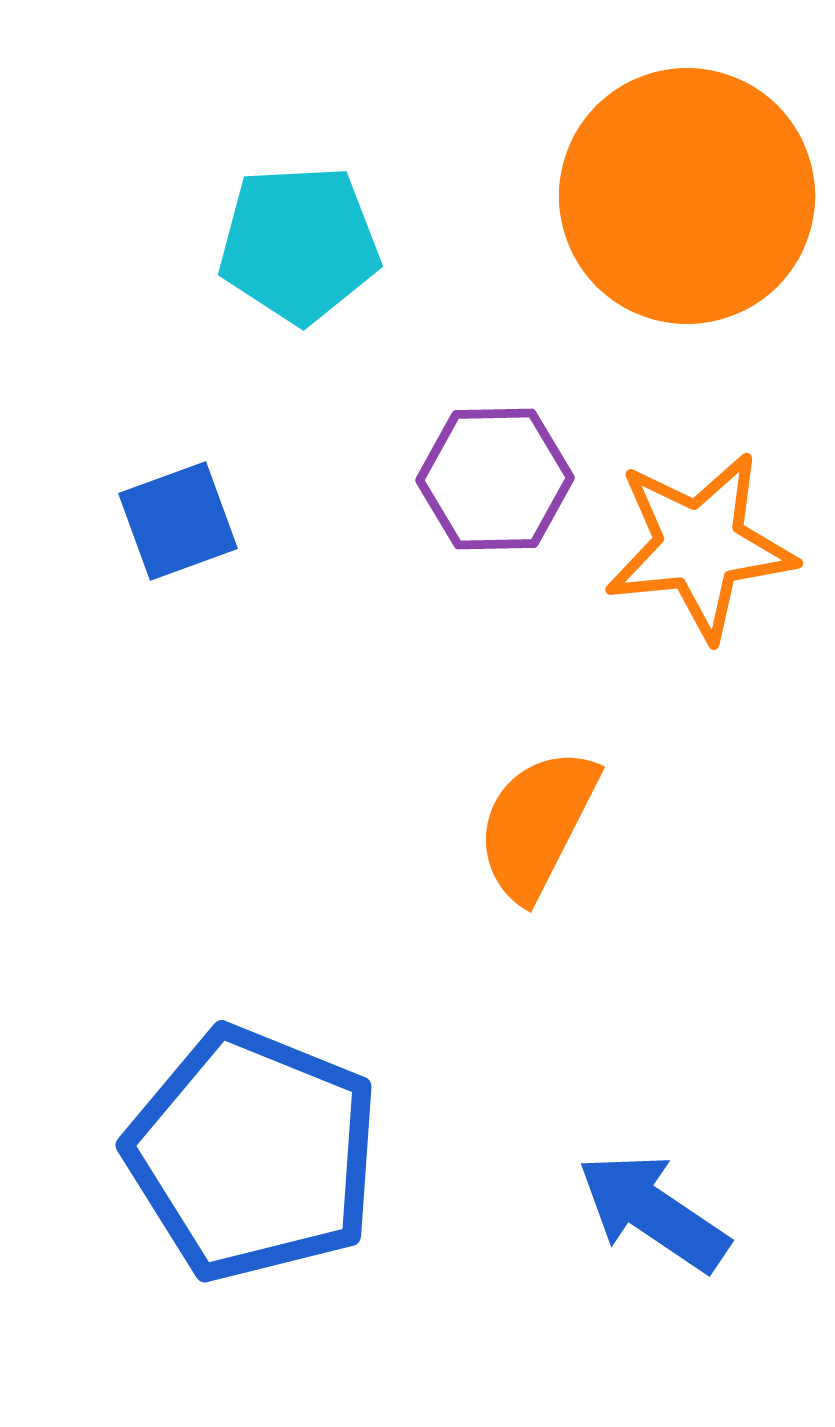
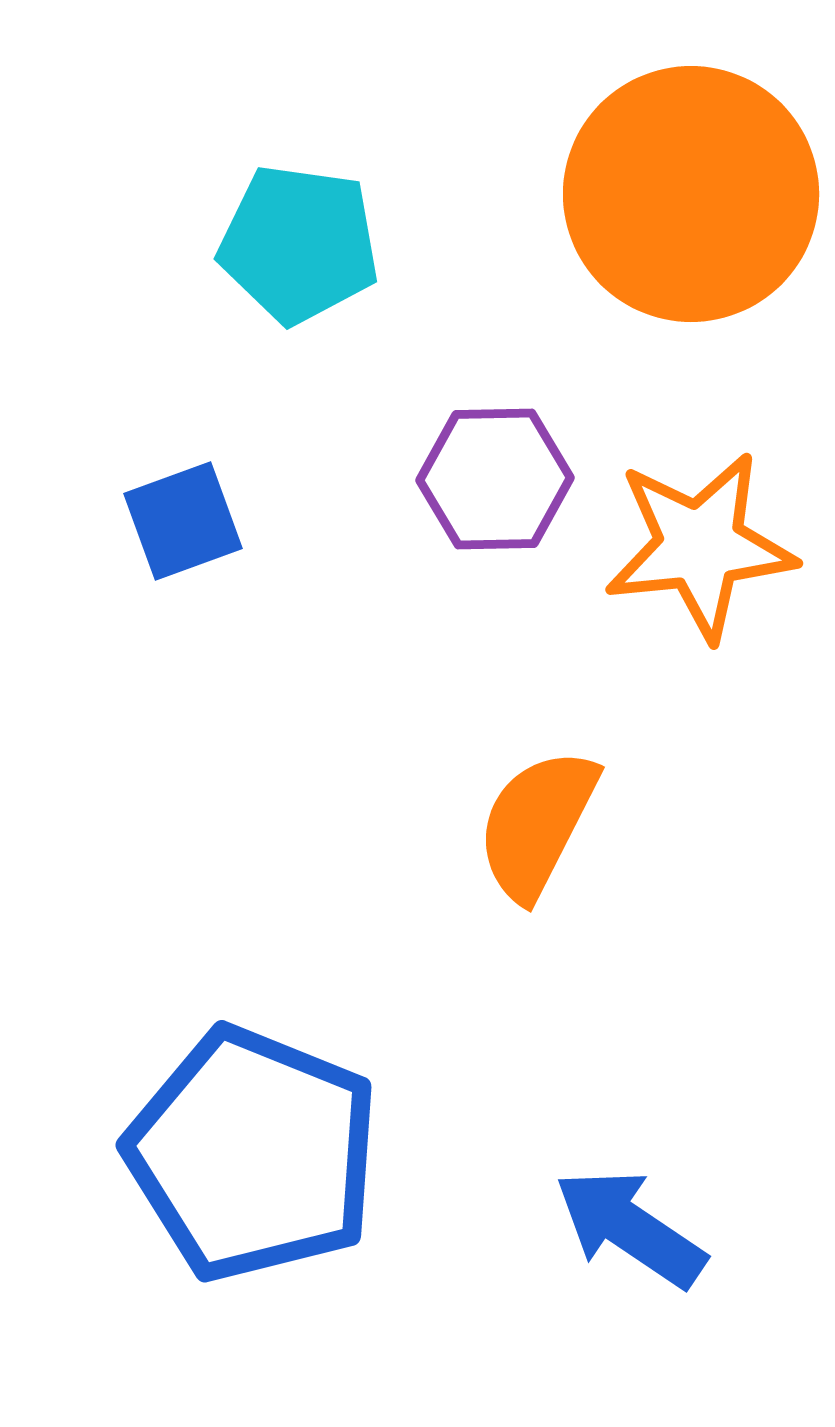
orange circle: moved 4 px right, 2 px up
cyan pentagon: rotated 11 degrees clockwise
blue square: moved 5 px right
blue arrow: moved 23 px left, 16 px down
